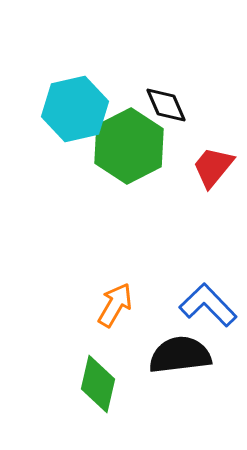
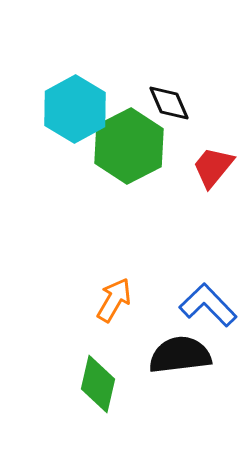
black diamond: moved 3 px right, 2 px up
cyan hexagon: rotated 16 degrees counterclockwise
orange arrow: moved 1 px left, 5 px up
